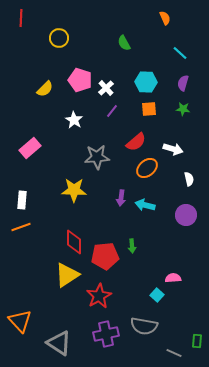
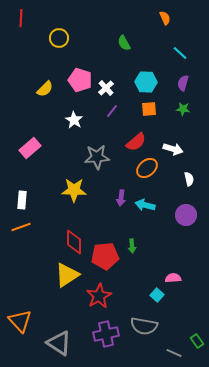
green rectangle: rotated 40 degrees counterclockwise
